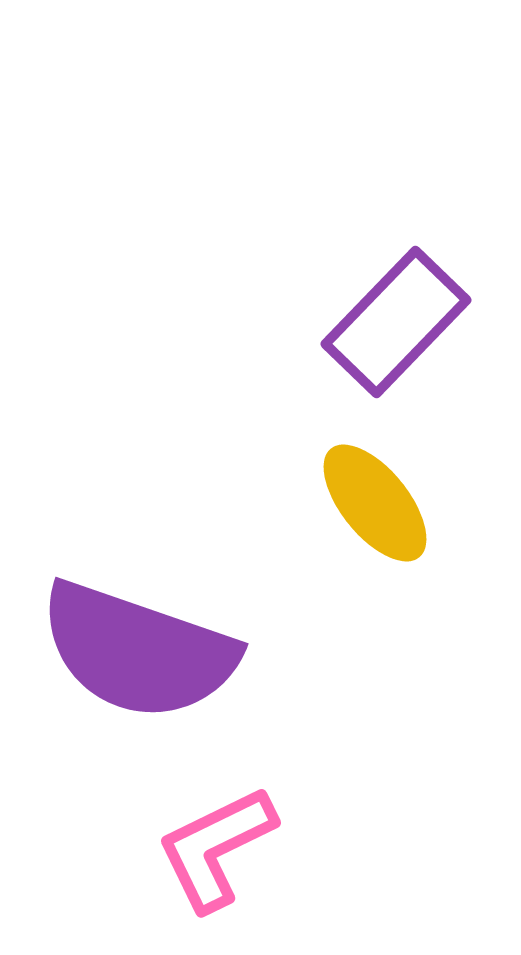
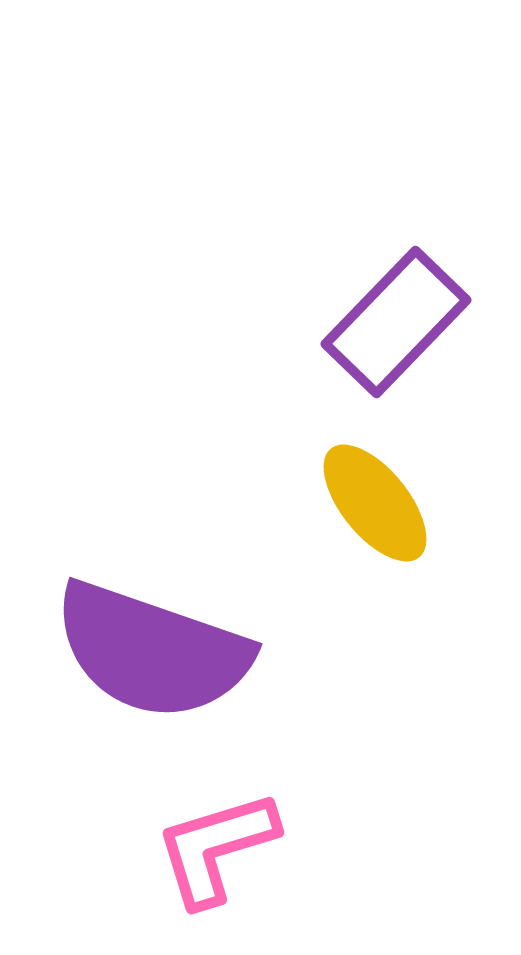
purple semicircle: moved 14 px right
pink L-shape: rotated 9 degrees clockwise
